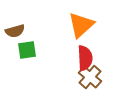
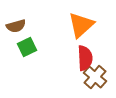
brown semicircle: moved 1 px right, 5 px up
green square: moved 3 px up; rotated 18 degrees counterclockwise
brown cross: moved 5 px right
